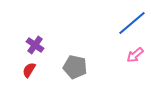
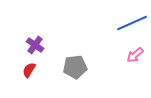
blue line: rotated 16 degrees clockwise
gray pentagon: rotated 20 degrees counterclockwise
